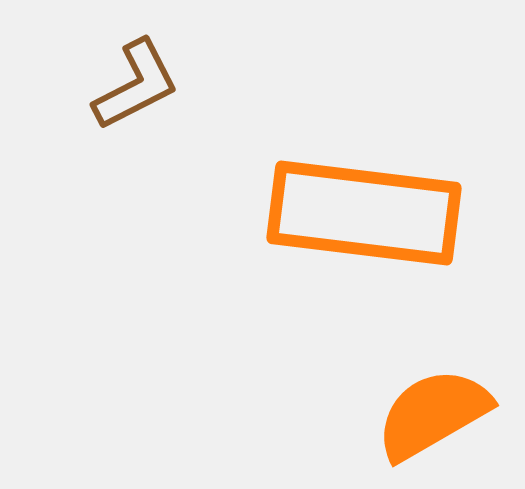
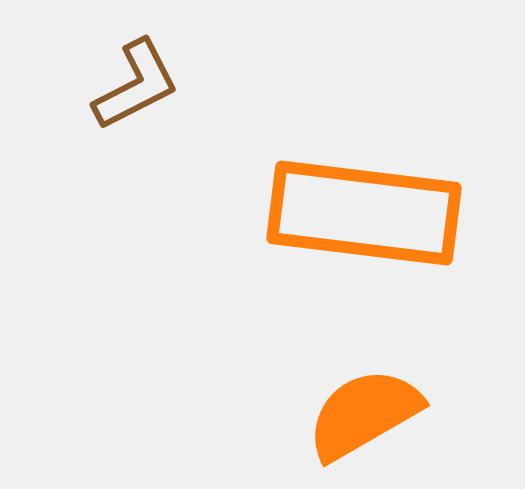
orange semicircle: moved 69 px left
